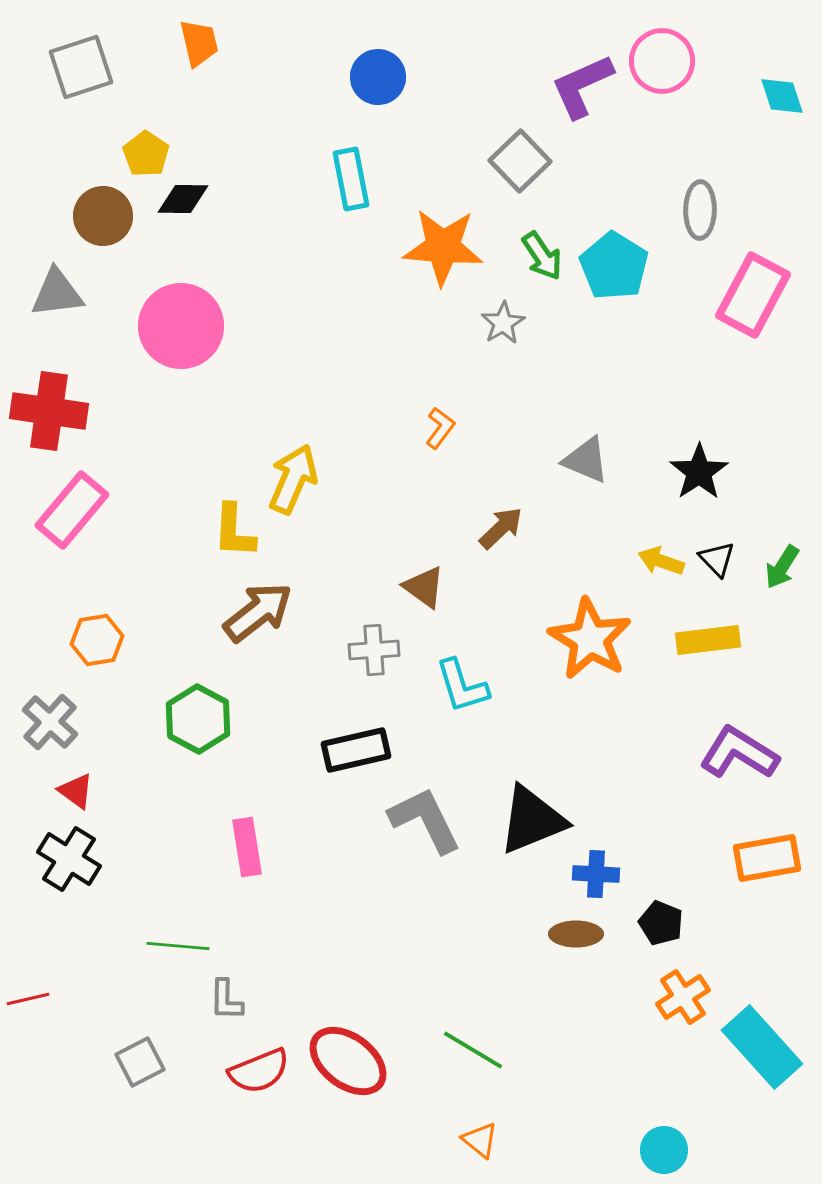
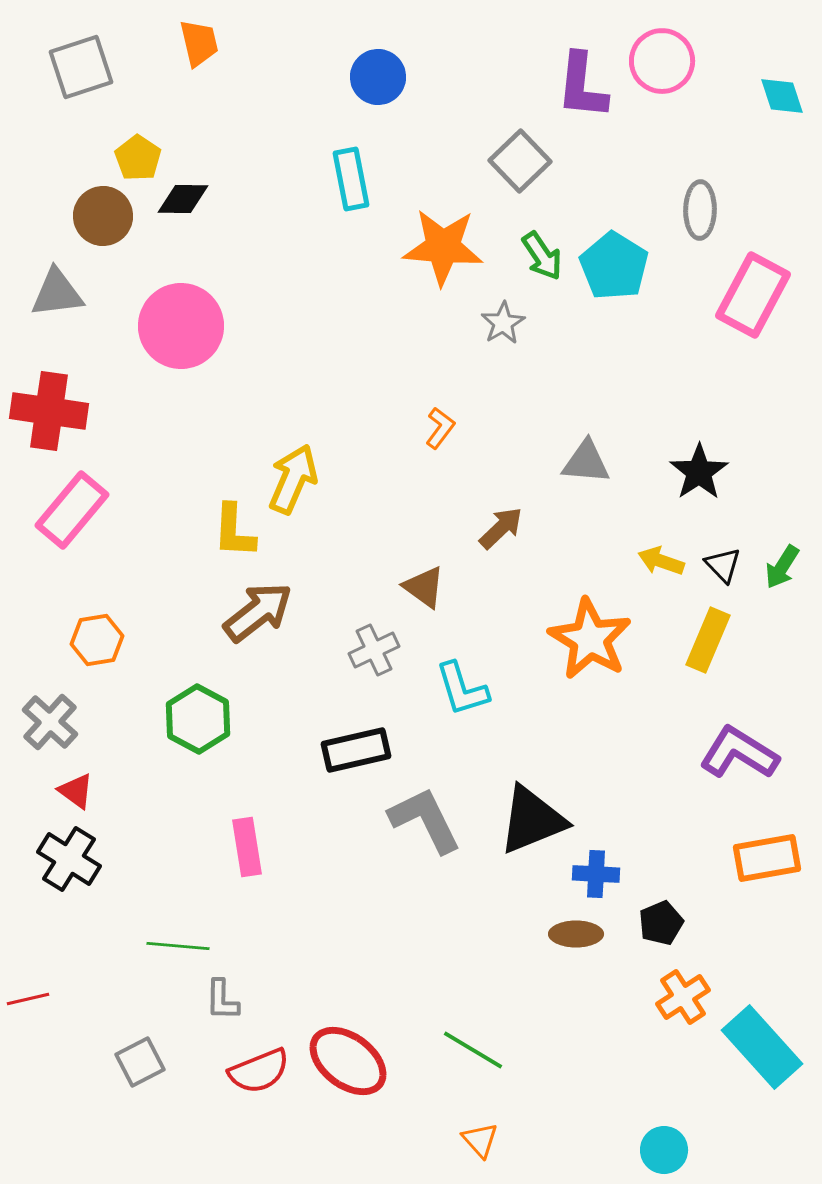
purple L-shape at (582, 86): rotated 60 degrees counterclockwise
yellow pentagon at (146, 154): moved 8 px left, 4 px down
gray triangle at (586, 460): moved 2 px down; rotated 18 degrees counterclockwise
black triangle at (717, 559): moved 6 px right, 6 px down
yellow rectangle at (708, 640): rotated 60 degrees counterclockwise
gray cross at (374, 650): rotated 21 degrees counterclockwise
cyan L-shape at (462, 686): moved 3 px down
black pentagon at (661, 923): rotated 27 degrees clockwise
gray L-shape at (226, 1000): moved 4 px left
orange triangle at (480, 1140): rotated 9 degrees clockwise
